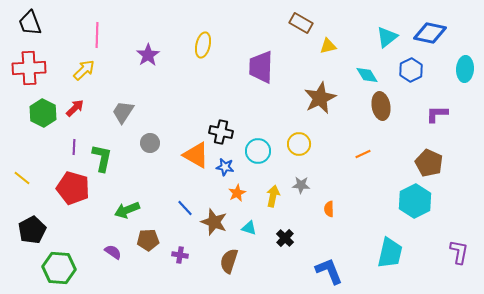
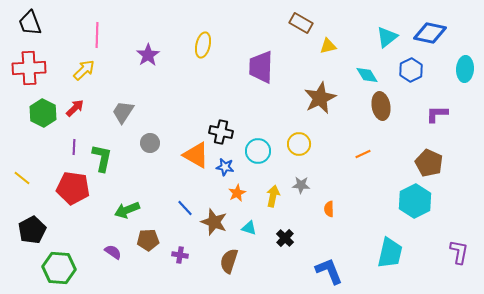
red pentagon at (73, 188): rotated 8 degrees counterclockwise
